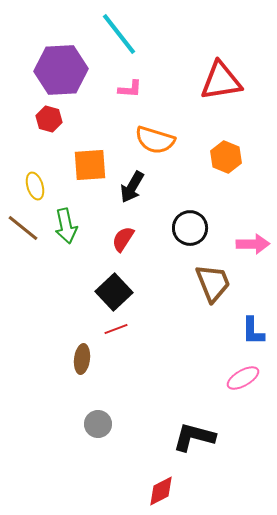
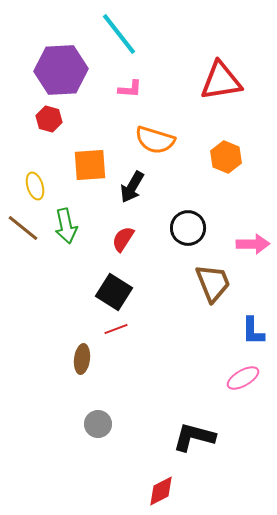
black circle: moved 2 px left
black square: rotated 15 degrees counterclockwise
